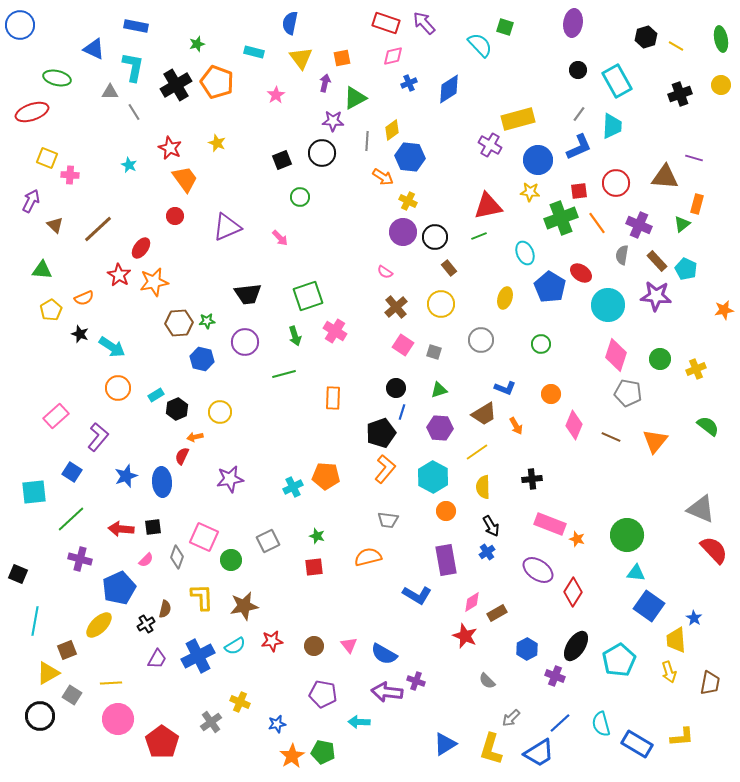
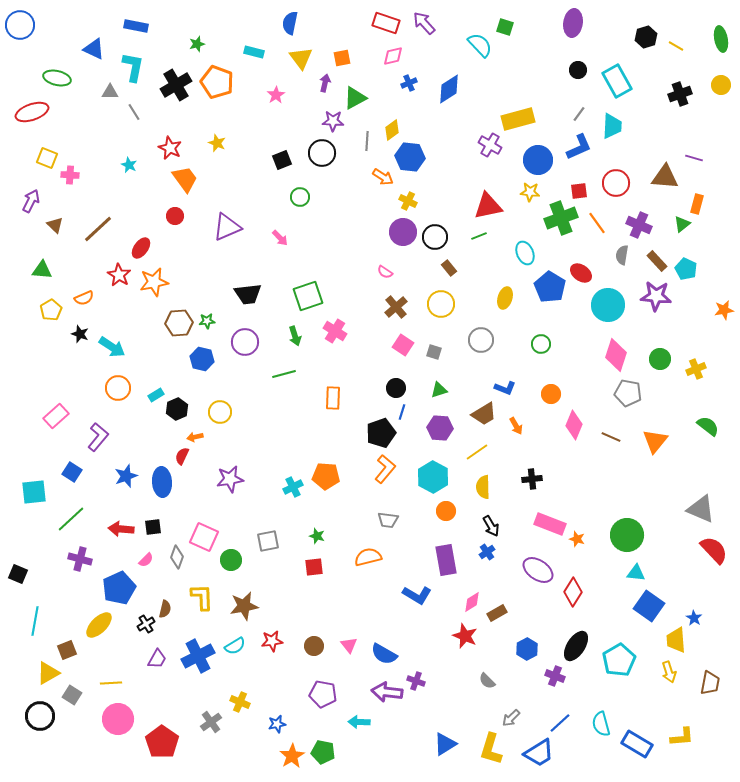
gray square at (268, 541): rotated 15 degrees clockwise
